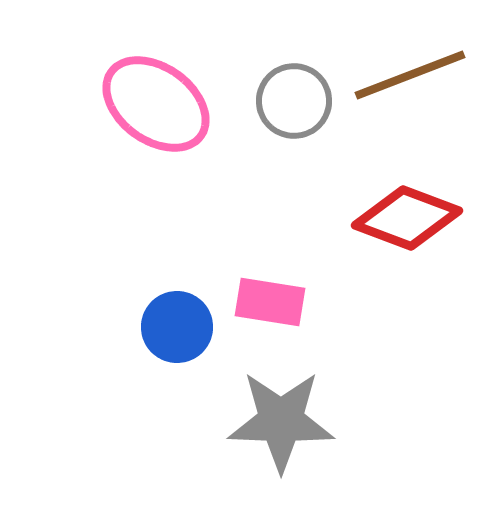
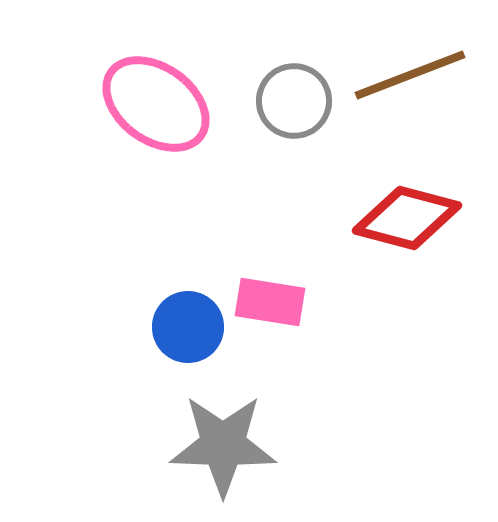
red diamond: rotated 6 degrees counterclockwise
blue circle: moved 11 px right
gray star: moved 58 px left, 24 px down
